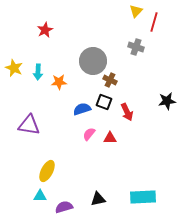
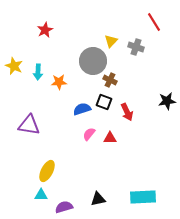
yellow triangle: moved 25 px left, 30 px down
red line: rotated 48 degrees counterclockwise
yellow star: moved 2 px up
cyan triangle: moved 1 px right, 1 px up
